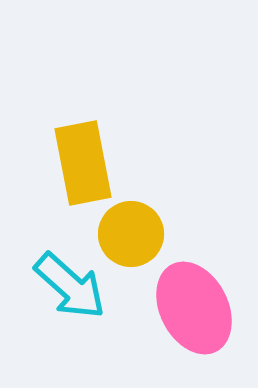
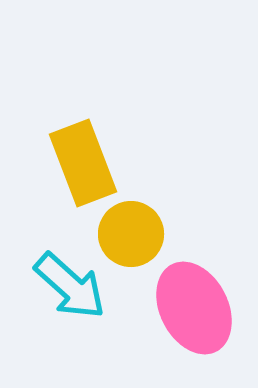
yellow rectangle: rotated 10 degrees counterclockwise
